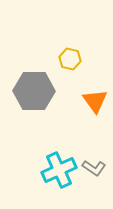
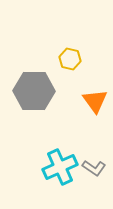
cyan cross: moved 1 px right, 3 px up
